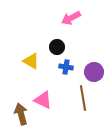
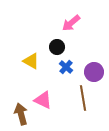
pink arrow: moved 5 px down; rotated 12 degrees counterclockwise
blue cross: rotated 32 degrees clockwise
